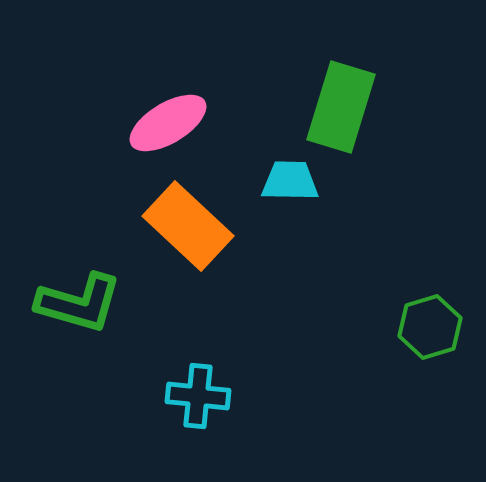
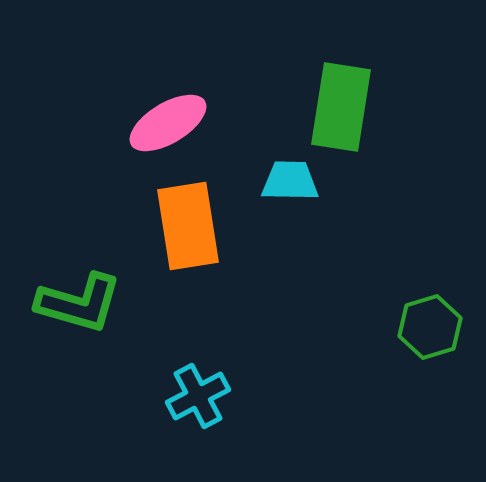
green rectangle: rotated 8 degrees counterclockwise
orange rectangle: rotated 38 degrees clockwise
cyan cross: rotated 34 degrees counterclockwise
